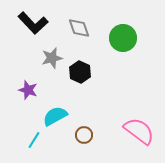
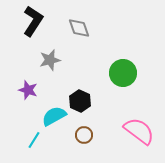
black L-shape: moved 2 px up; rotated 104 degrees counterclockwise
green circle: moved 35 px down
gray star: moved 2 px left, 2 px down
black hexagon: moved 29 px down
cyan semicircle: moved 1 px left
